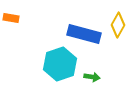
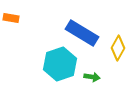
yellow diamond: moved 23 px down
blue rectangle: moved 2 px left, 1 px up; rotated 16 degrees clockwise
